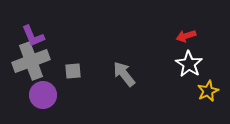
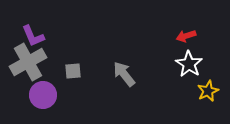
gray cross: moved 3 px left, 1 px down; rotated 9 degrees counterclockwise
